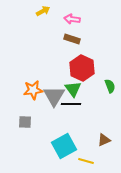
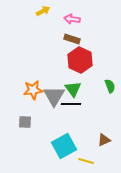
red hexagon: moved 2 px left, 8 px up
